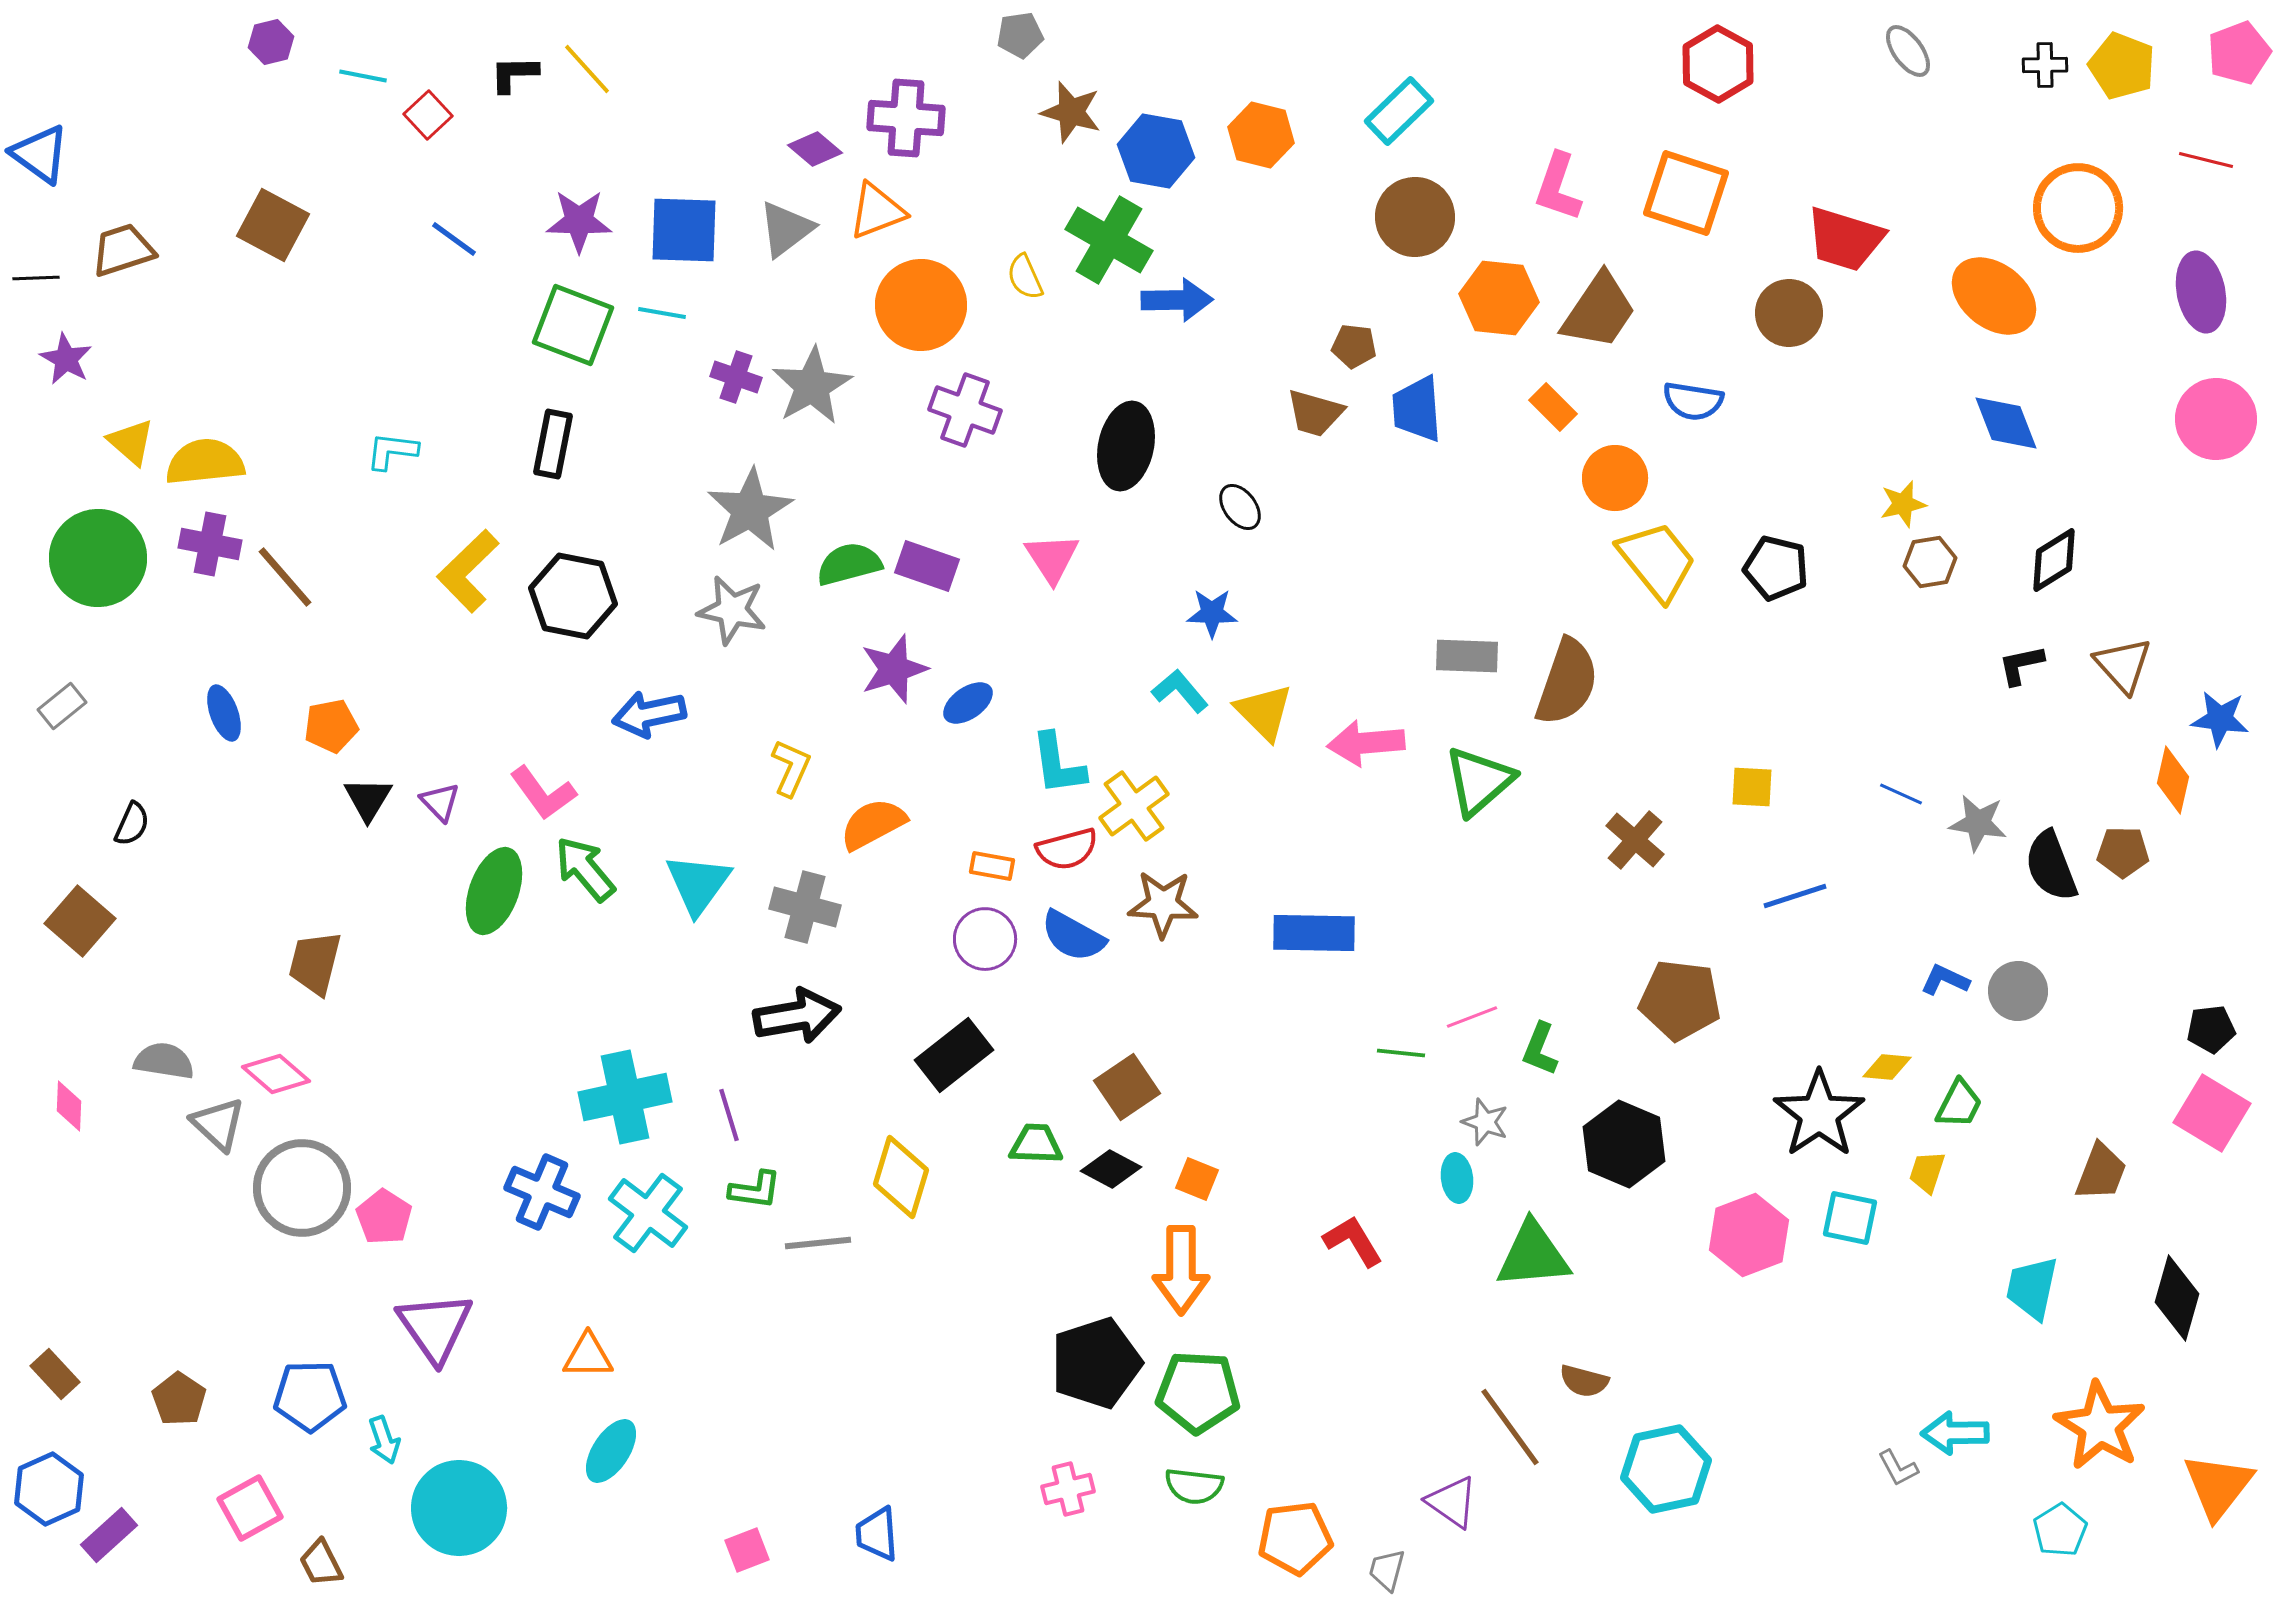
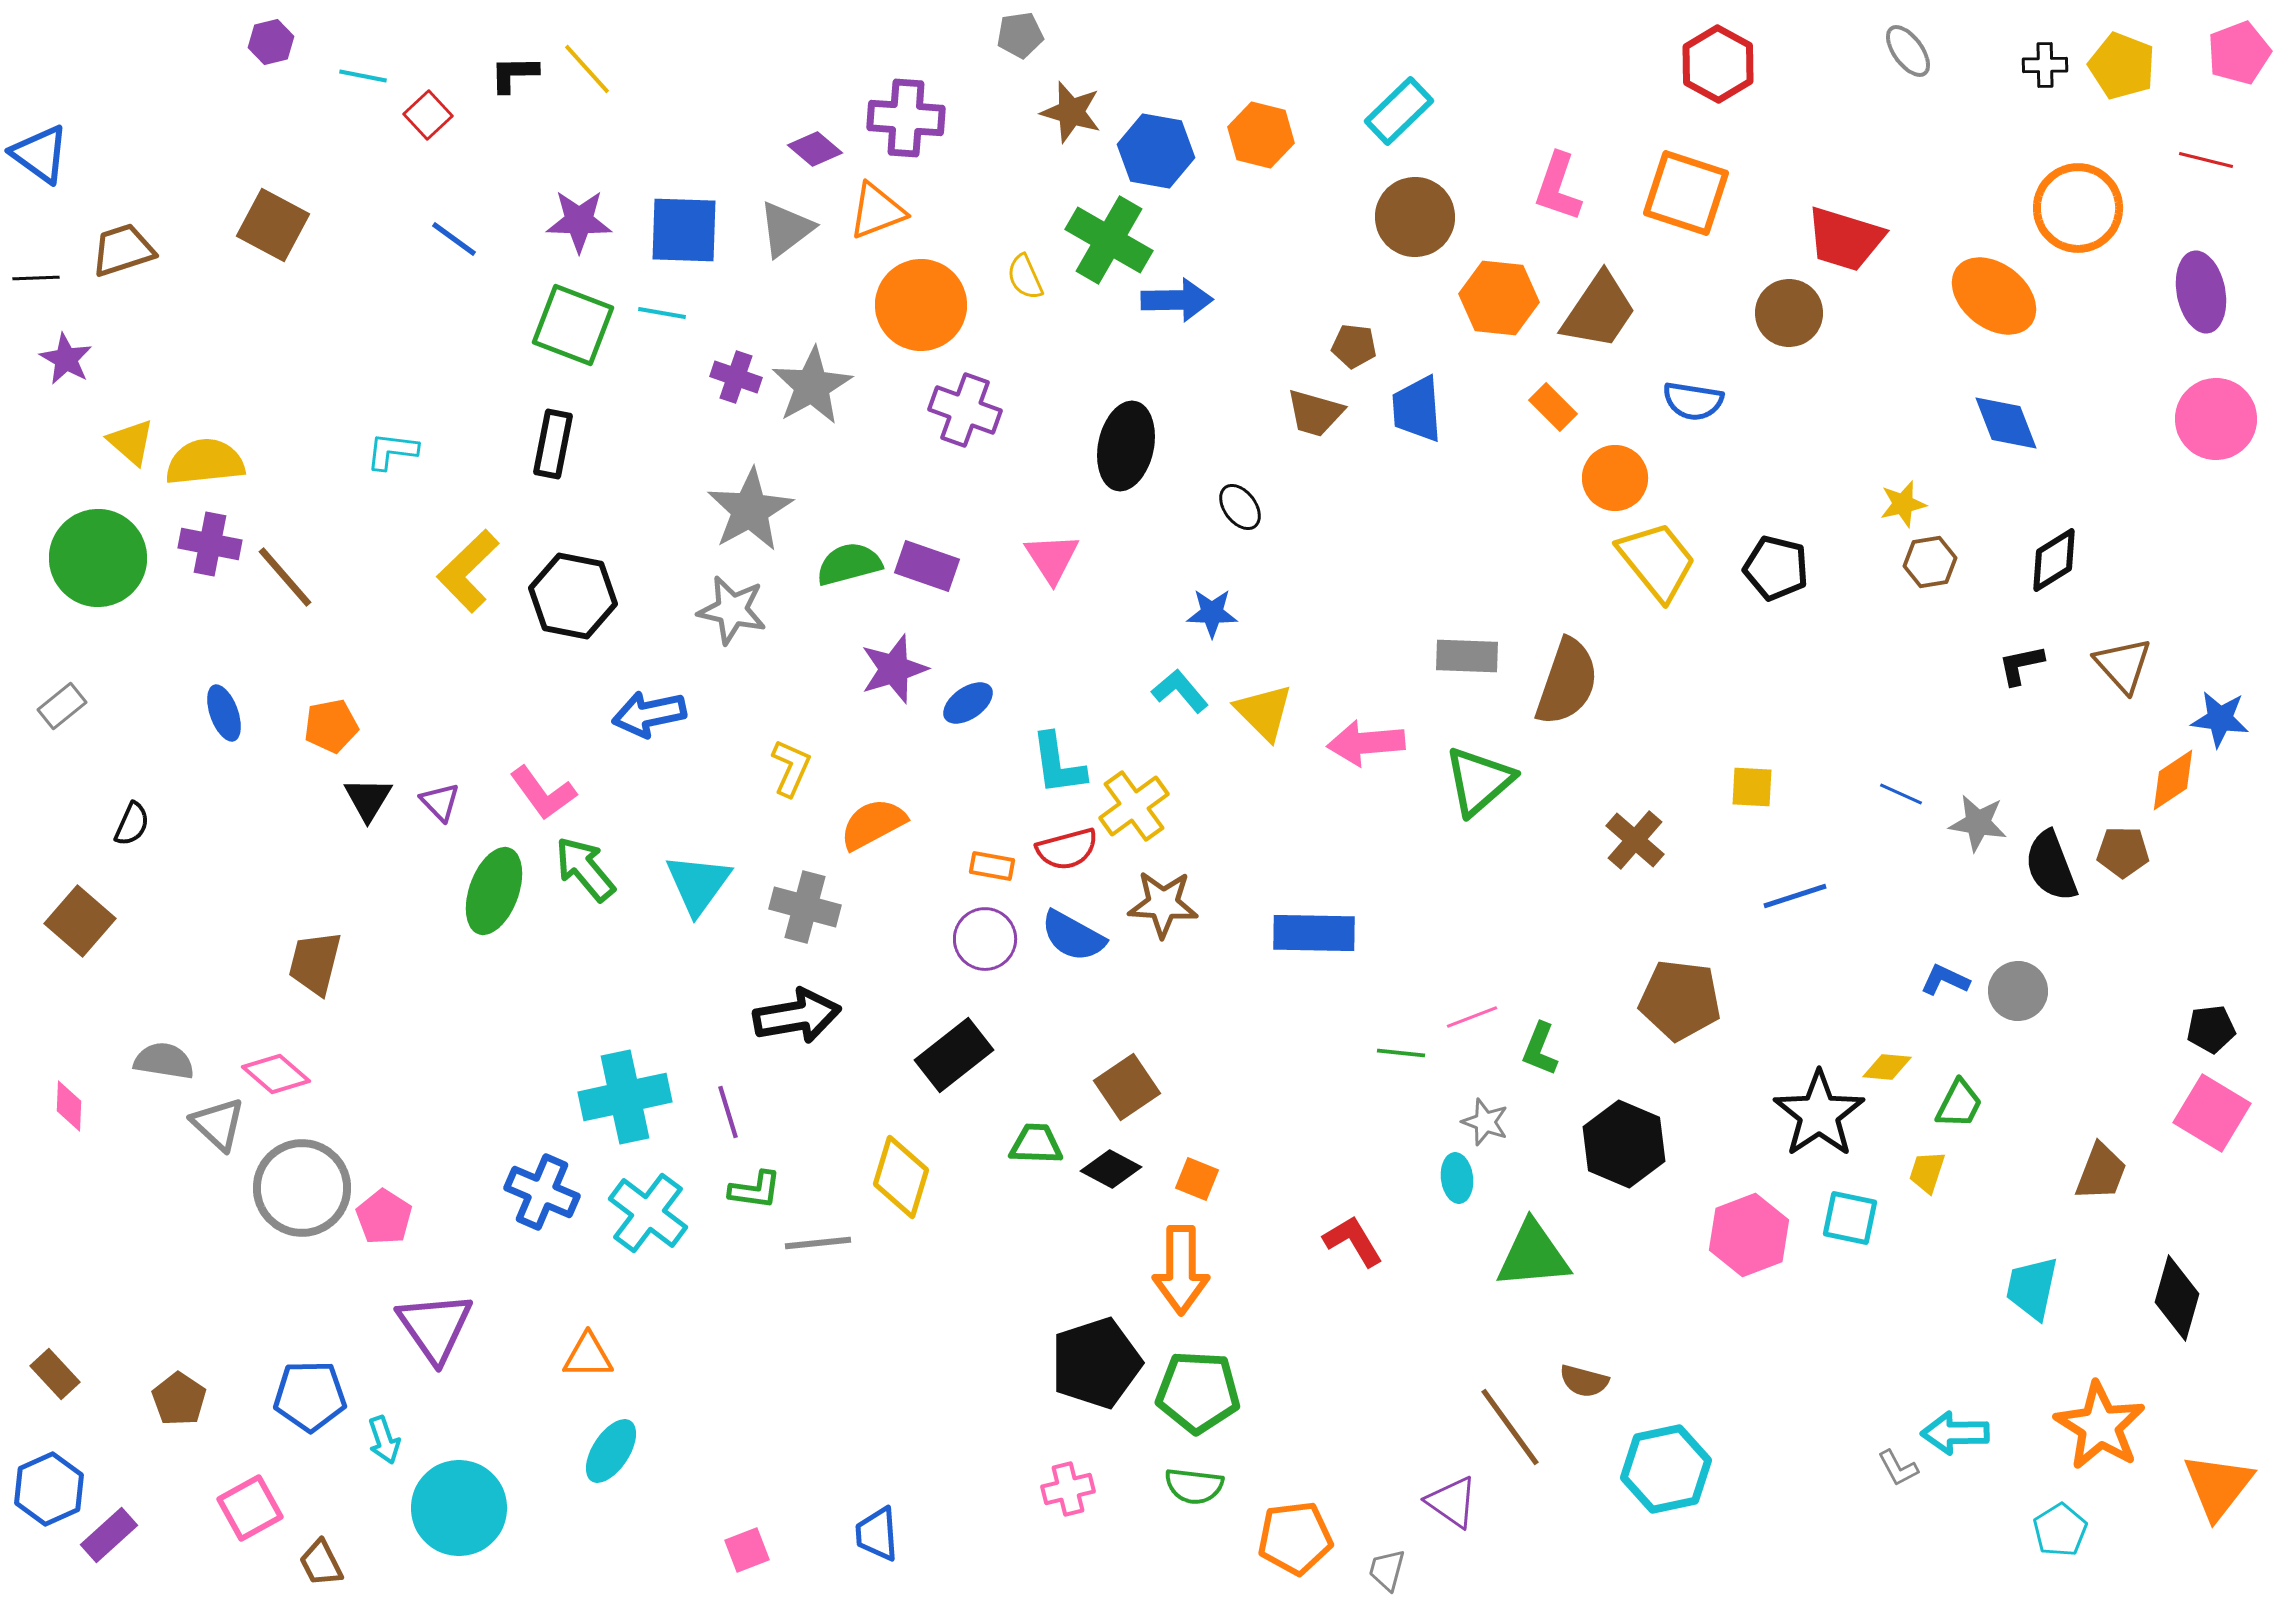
orange diamond at (2173, 780): rotated 44 degrees clockwise
purple line at (729, 1115): moved 1 px left, 3 px up
